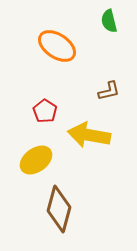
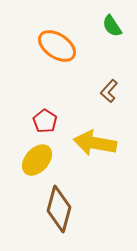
green semicircle: moved 3 px right, 5 px down; rotated 20 degrees counterclockwise
brown L-shape: rotated 145 degrees clockwise
red pentagon: moved 10 px down
yellow arrow: moved 6 px right, 8 px down
yellow ellipse: moved 1 px right; rotated 12 degrees counterclockwise
